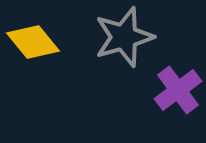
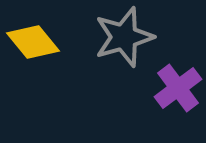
purple cross: moved 2 px up
